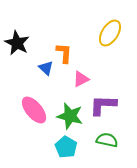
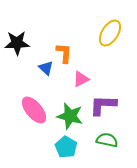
black star: rotated 30 degrees counterclockwise
